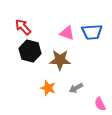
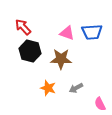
brown star: moved 1 px right, 1 px up
